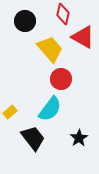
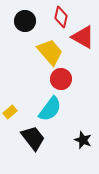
red diamond: moved 2 px left, 3 px down
yellow trapezoid: moved 3 px down
black star: moved 4 px right, 2 px down; rotated 18 degrees counterclockwise
